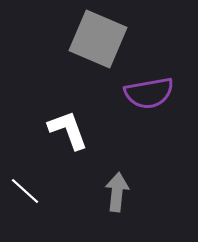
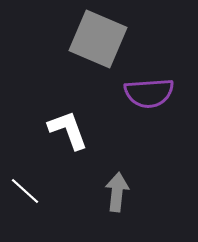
purple semicircle: rotated 6 degrees clockwise
